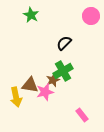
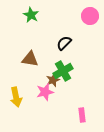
pink circle: moved 1 px left
brown triangle: moved 26 px up
pink rectangle: rotated 32 degrees clockwise
